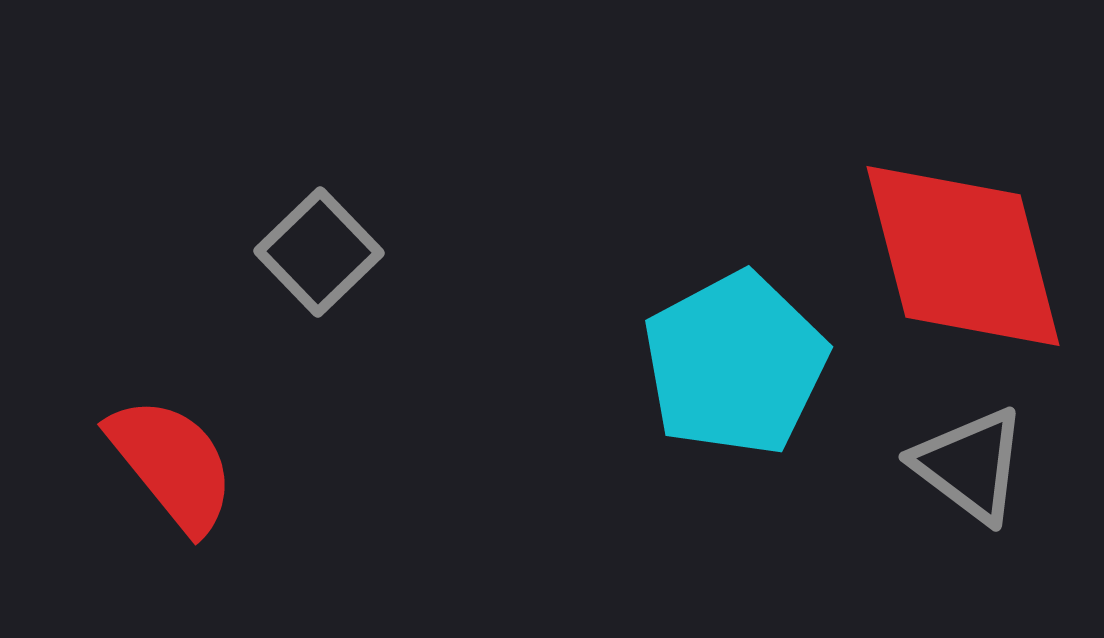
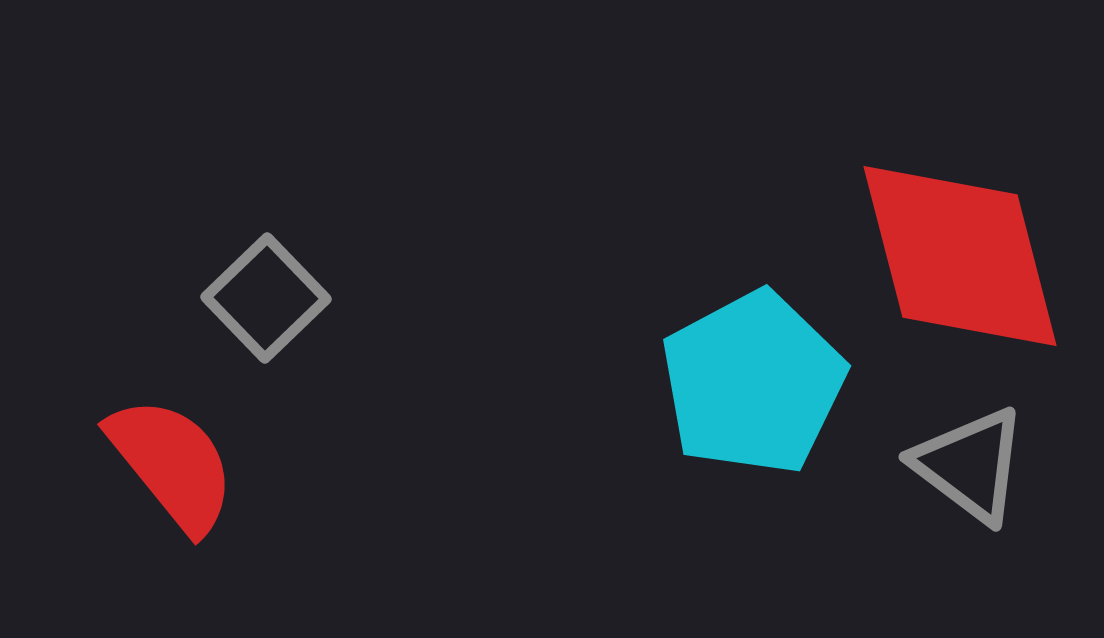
gray square: moved 53 px left, 46 px down
red diamond: moved 3 px left
cyan pentagon: moved 18 px right, 19 px down
